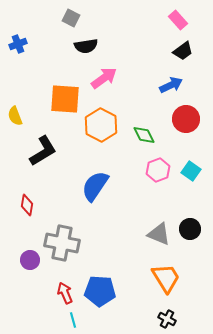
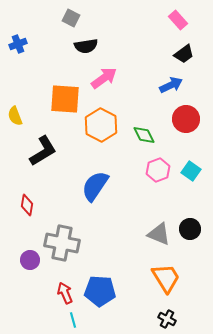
black trapezoid: moved 1 px right, 3 px down
